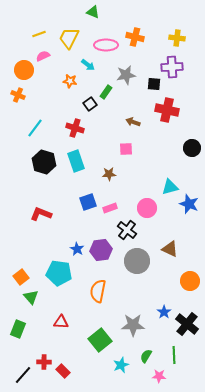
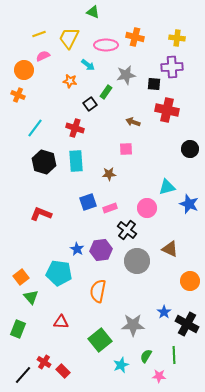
black circle at (192, 148): moved 2 px left, 1 px down
cyan rectangle at (76, 161): rotated 15 degrees clockwise
cyan triangle at (170, 187): moved 3 px left
black cross at (187, 324): rotated 10 degrees counterclockwise
red cross at (44, 362): rotated 32 degrees clockwise
